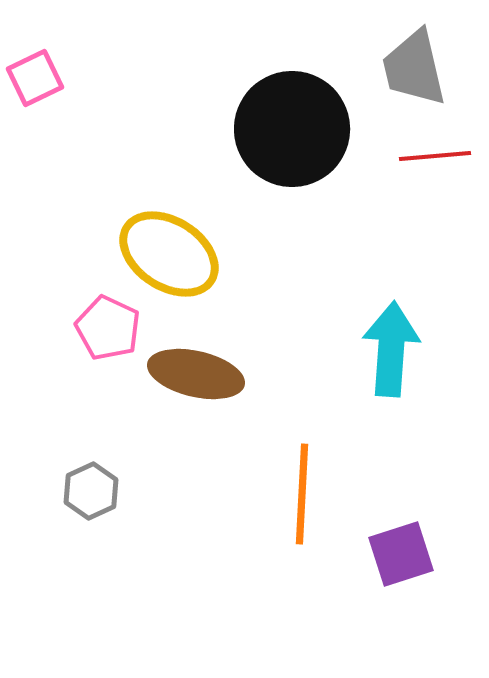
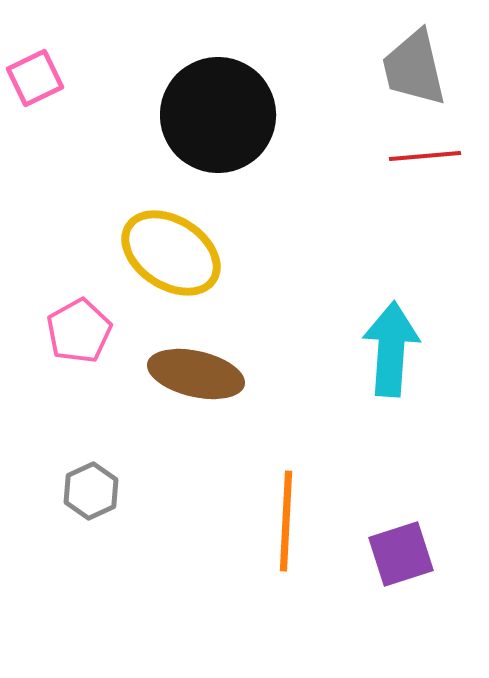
black circle: moved 74 px left, 14 px up
red line: moved 10 px left
yellow ellipse: moved 2 px right, 1 px up
pink pentagon: moved 29 px left, 3 px down; rotated 18 degrees clockwise
orange line: moved 16 px left, 27 px down
